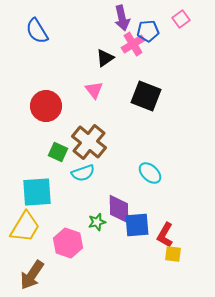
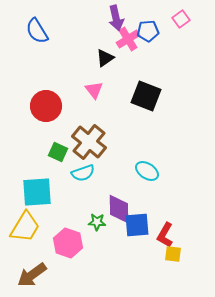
purple arrow: moved 6 px left
pink cross: moved 5 px left, 5 px up
cyan ellipse: moved 3 px left, 2 px up; rotated 10 degrees counterclockwise
green star: rotated 18 degrees clockwise
brown arrow: rotated 20 degrees clockwise
